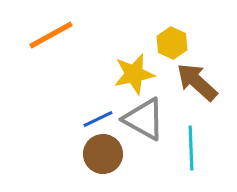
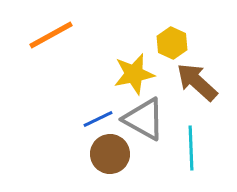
brown circle: moved 7 px right
